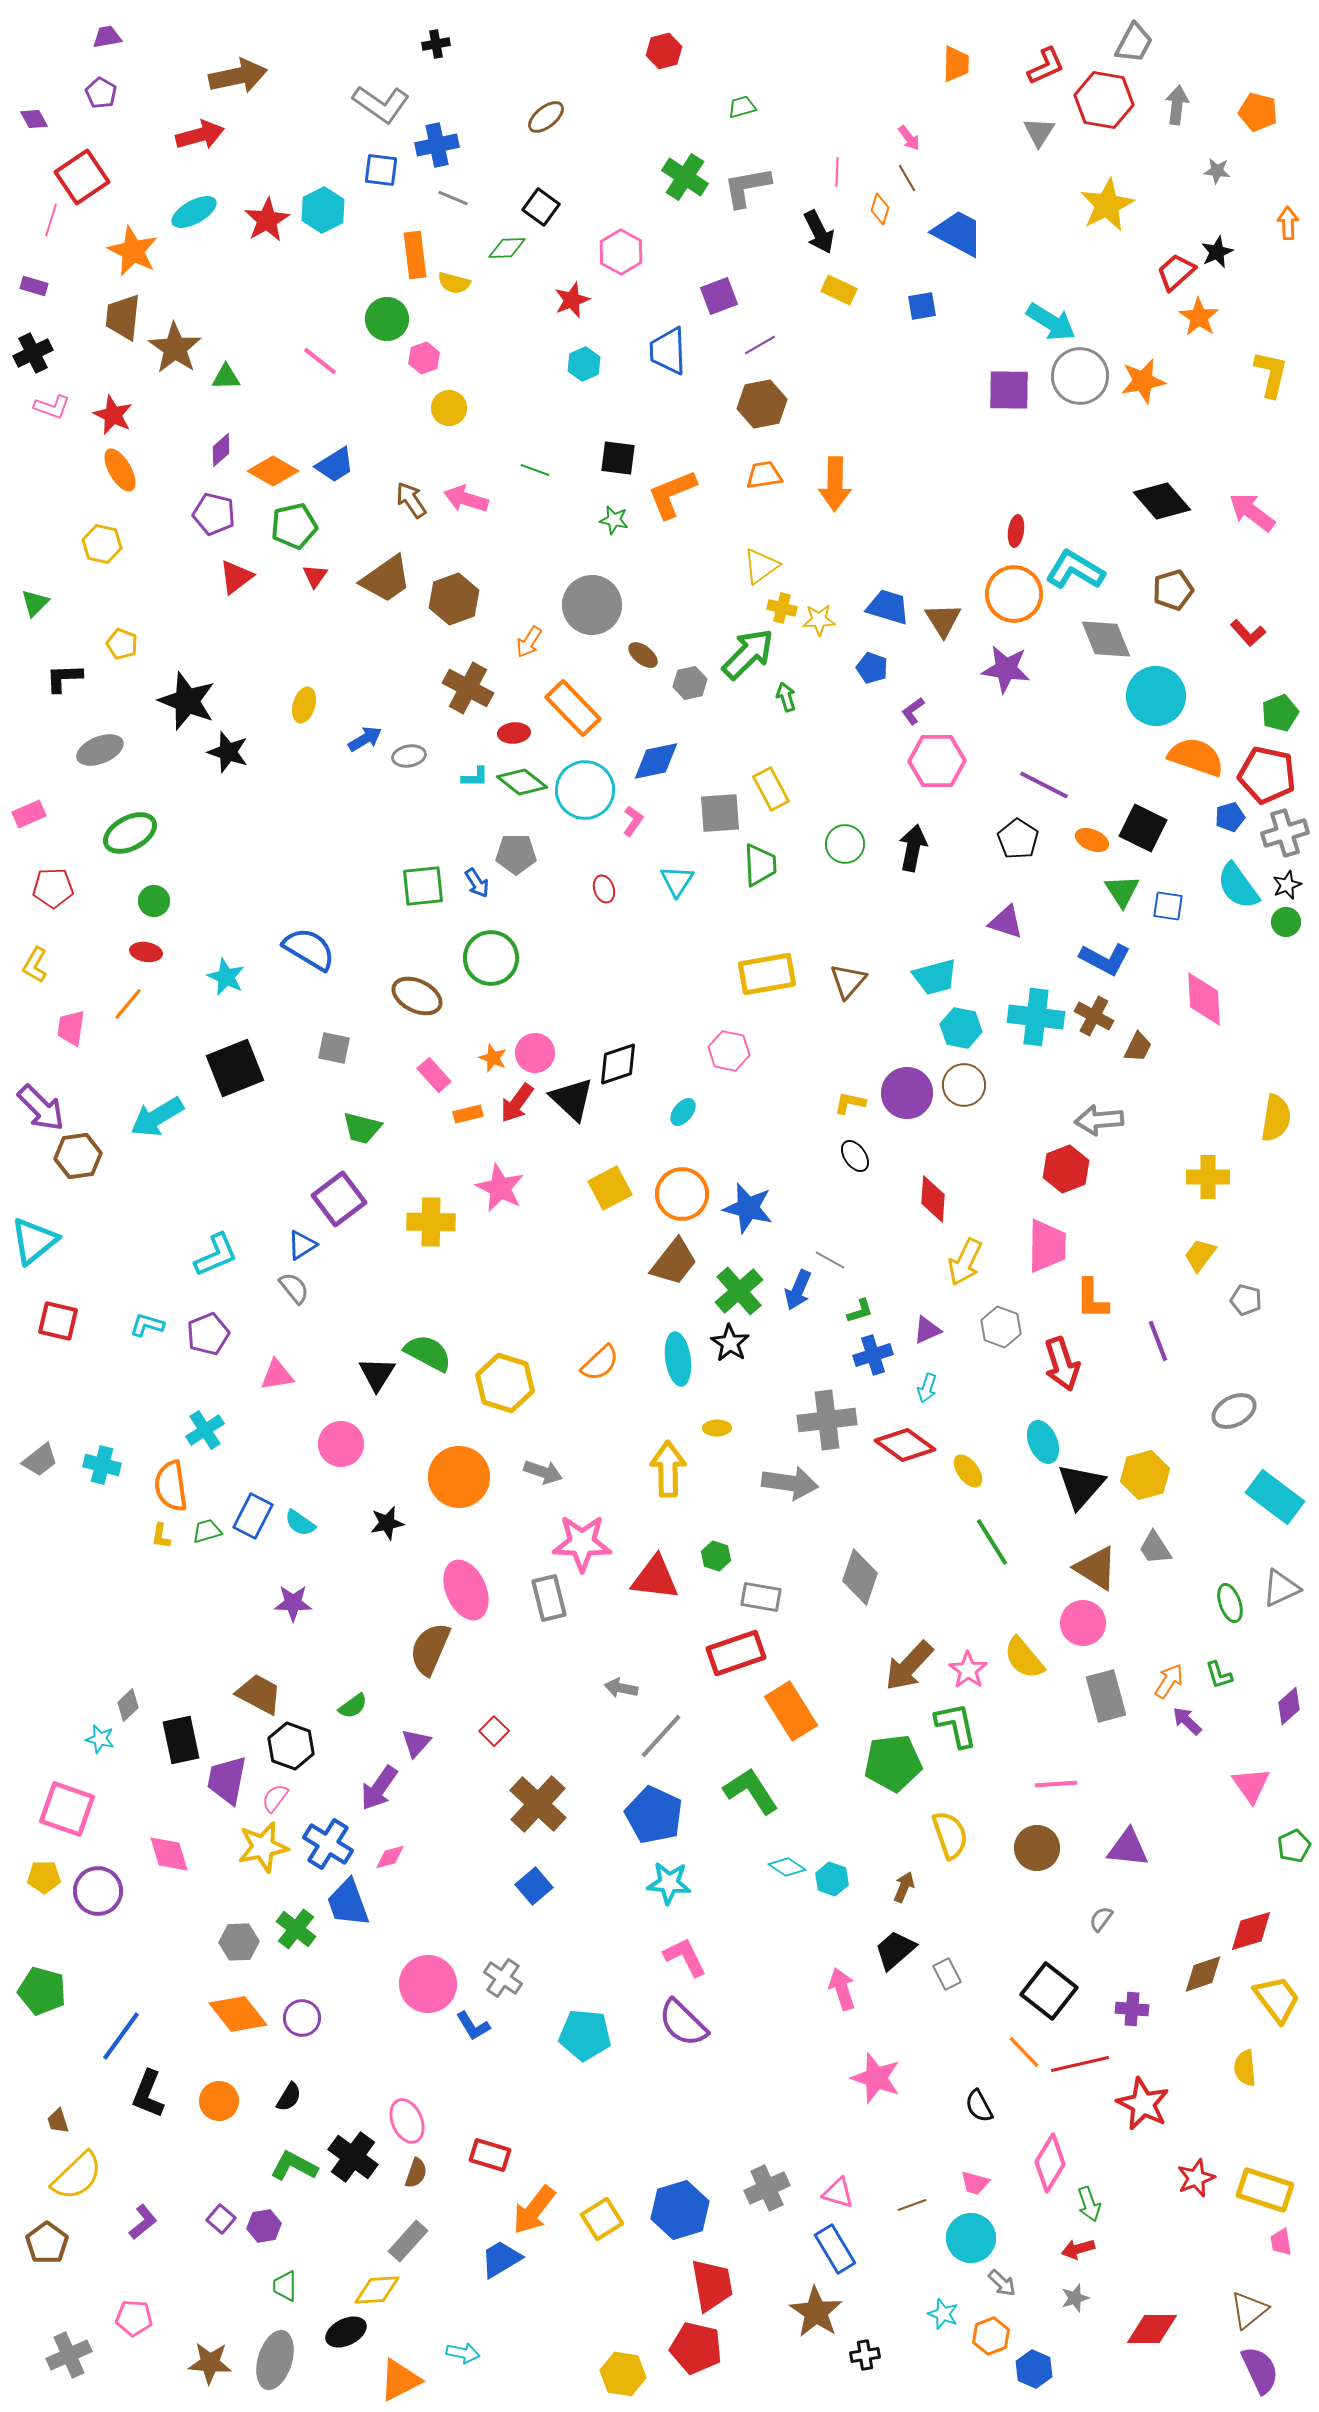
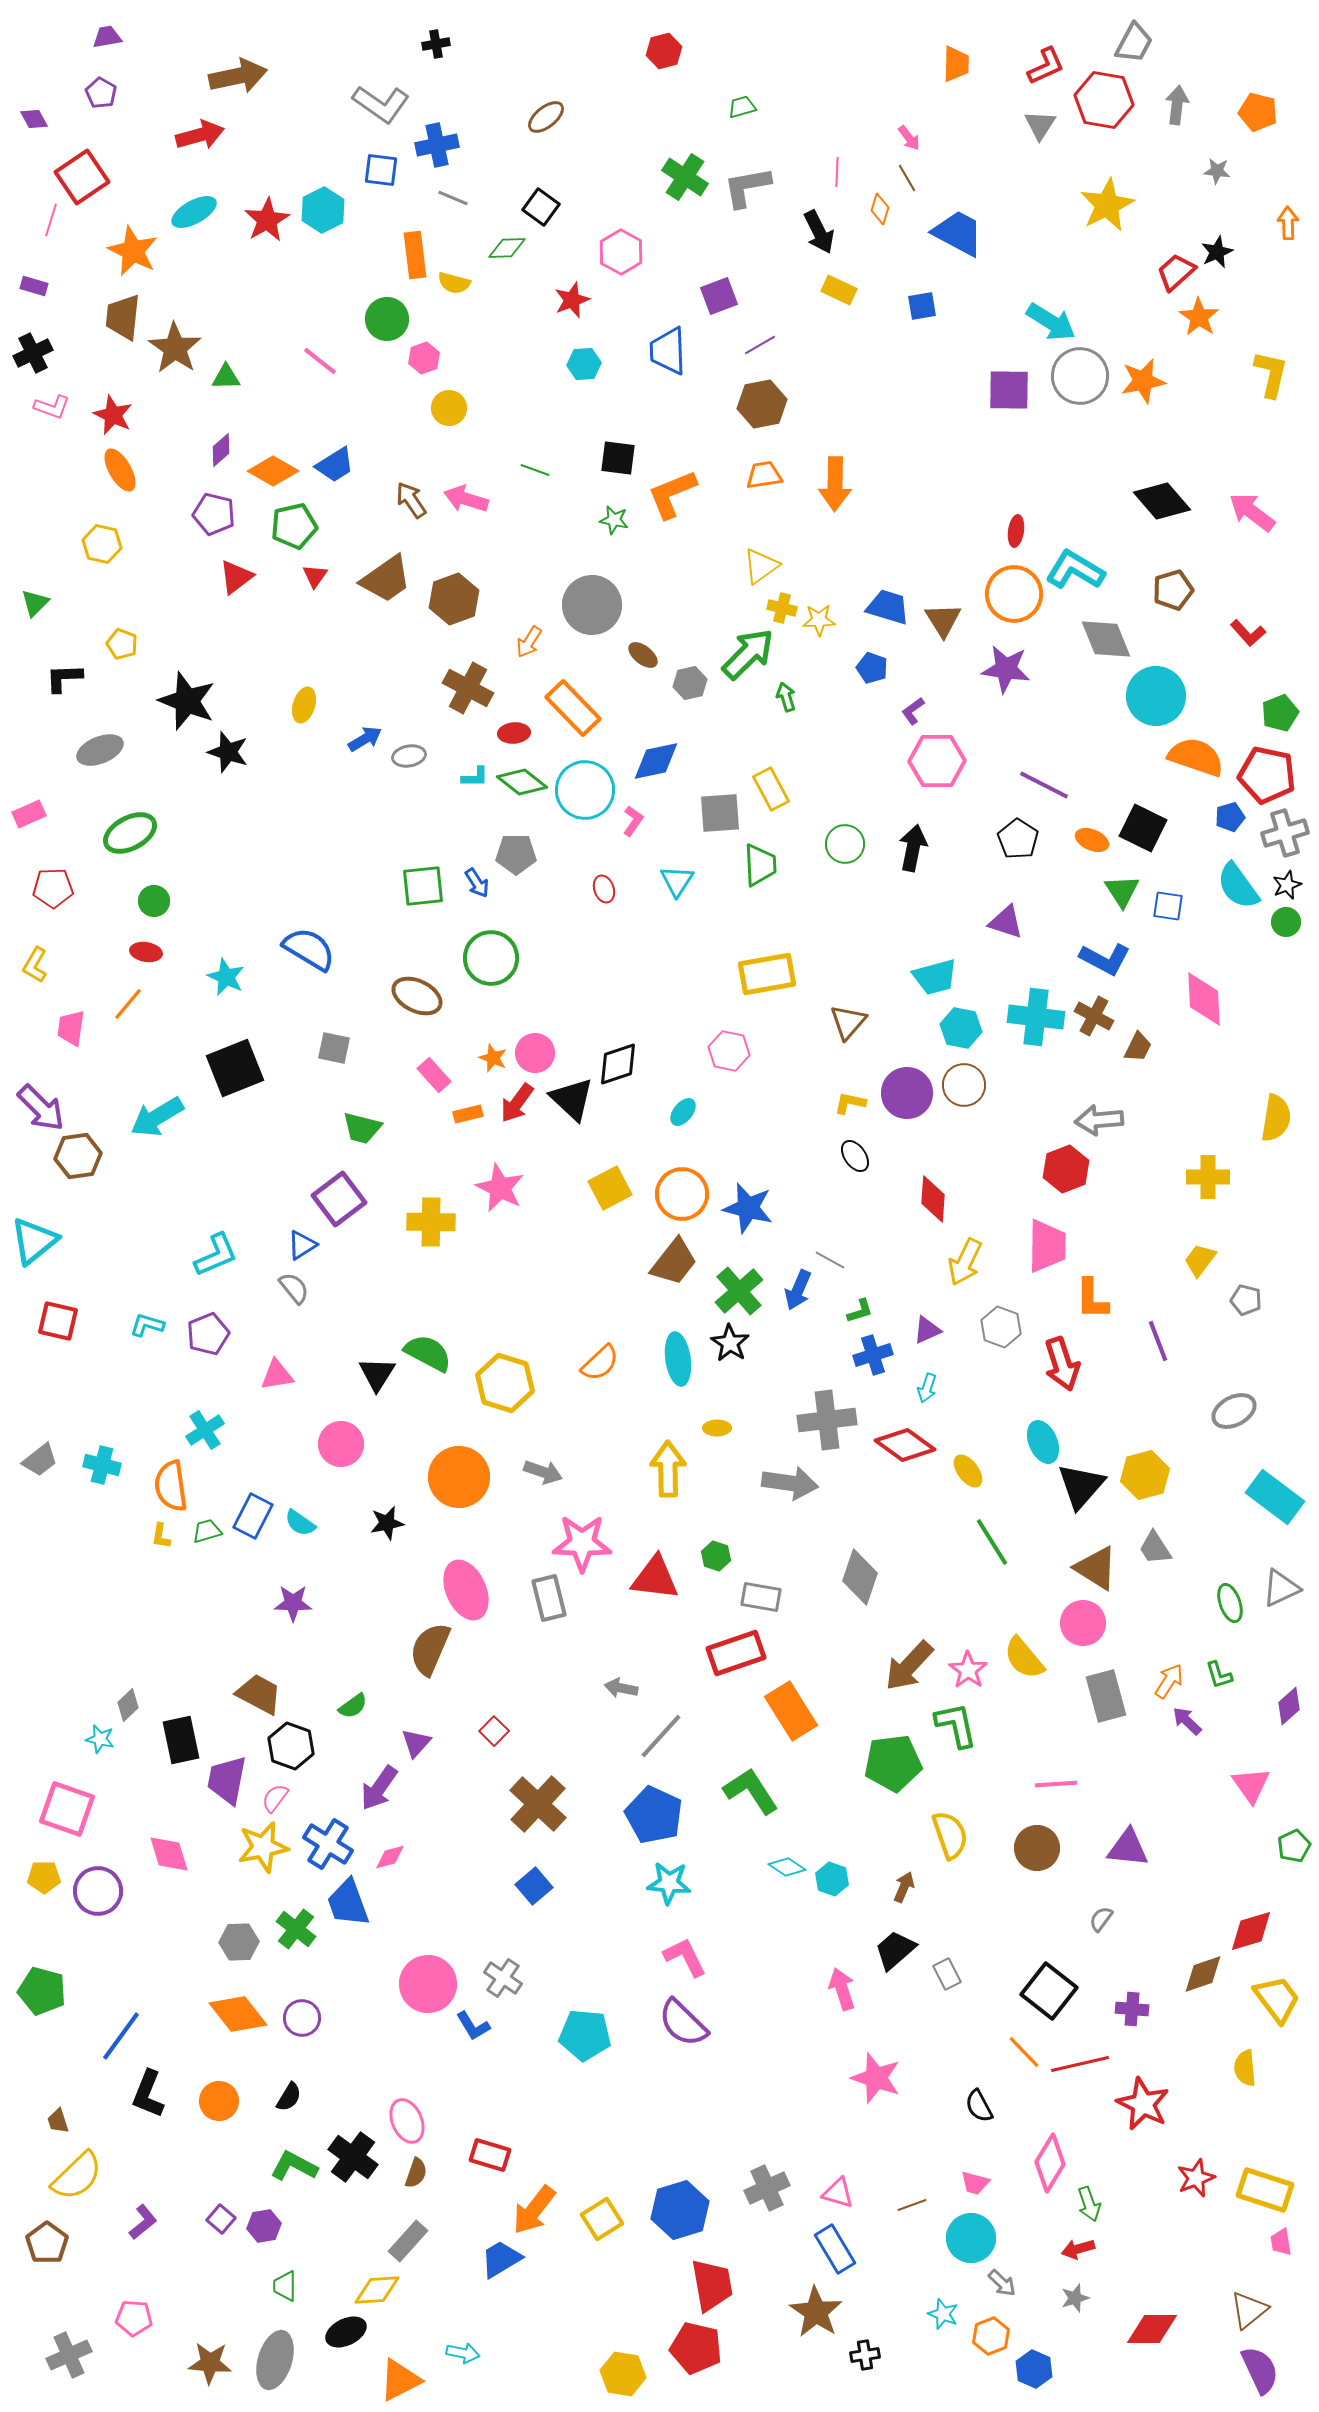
gray triangle at (1039, 132): moved 1 px right, 7 px up
cyan hexagon at (584, 364): rotated 20 degrees clockwise
brown triangle at (848, 981): moved 41 px down
yellow trapezoid at (1200, 1255): moved 5 px down
